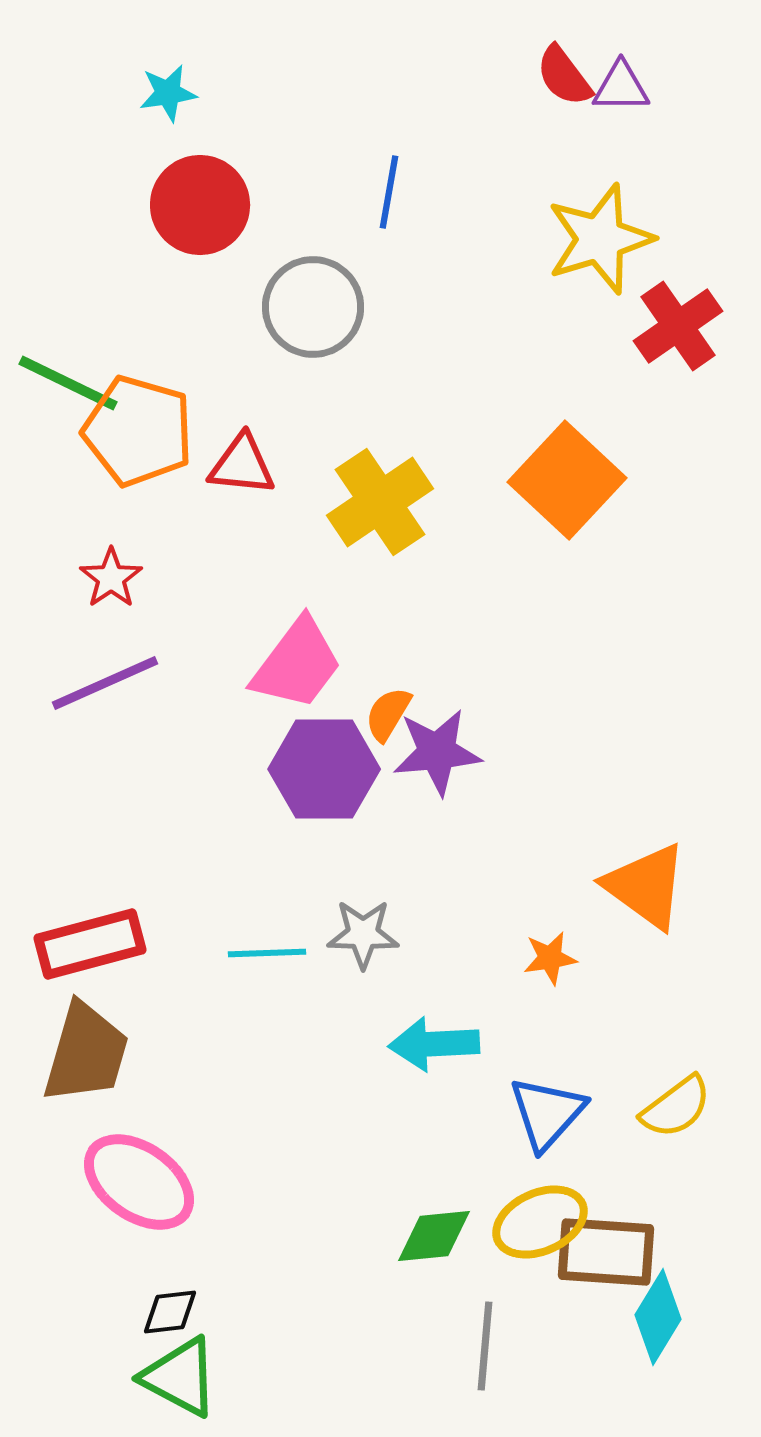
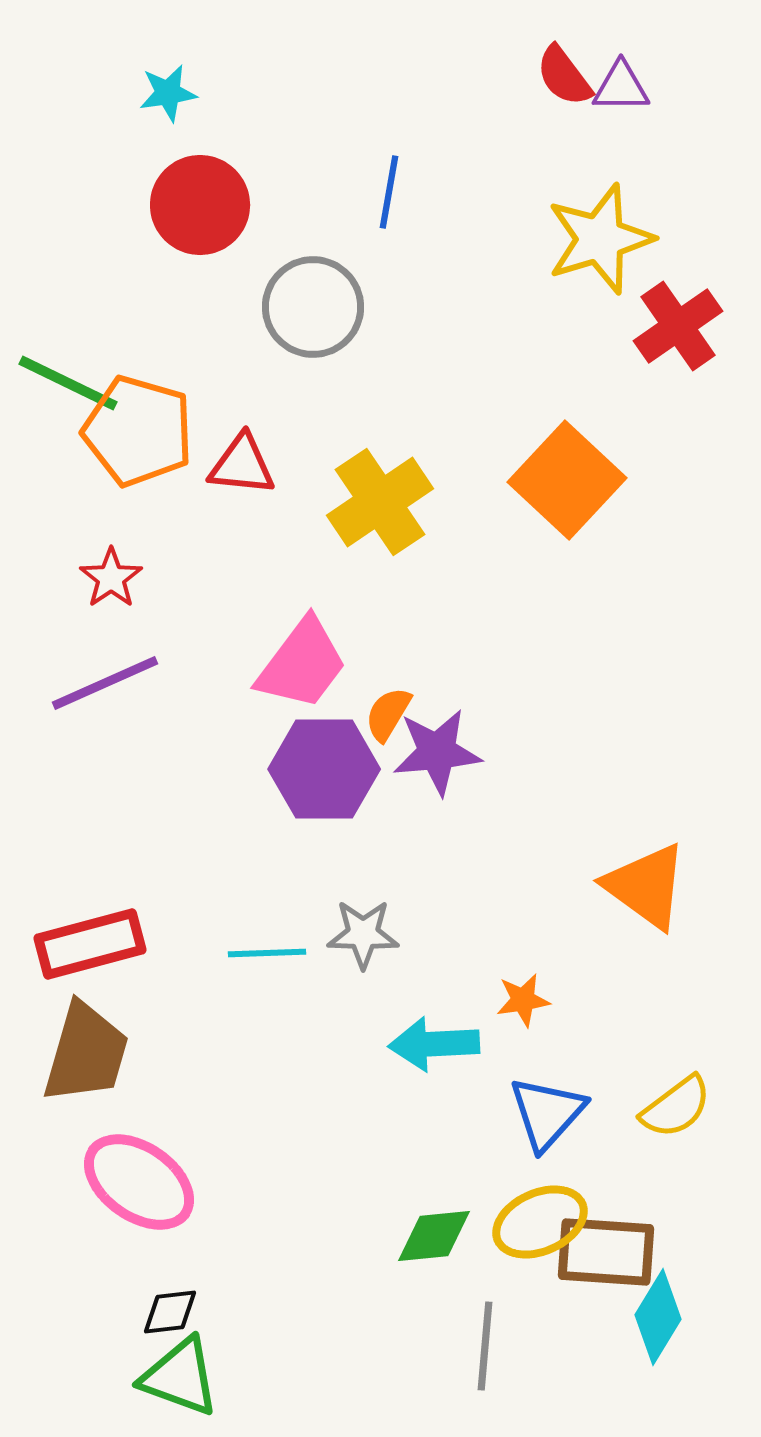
pink trapezoid: moved 5 px right
orange star: moved 27 px left, 42 px down
green triangle: rotated 8 degrees counterclockwise
